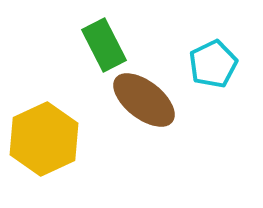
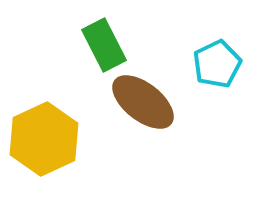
cyan pentagon: moved 4 px right
brown ellipse: moved 1 px left, 2 px down
